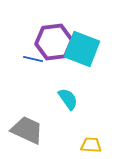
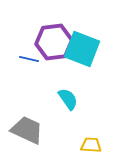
blue line: moved 4 px left
